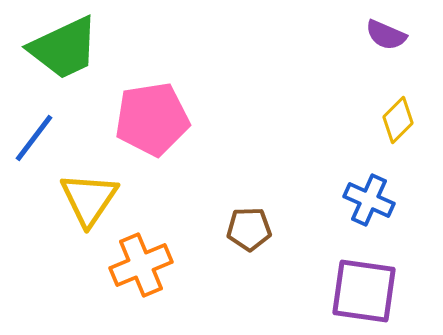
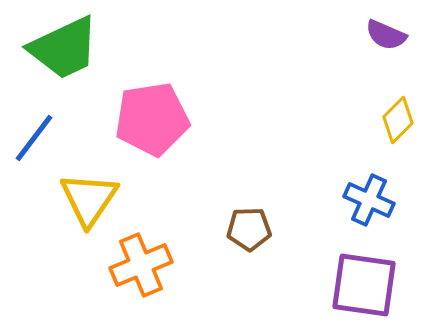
purple square: moved 6 px up
